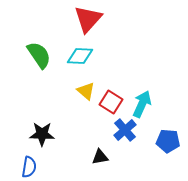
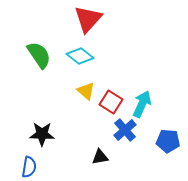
cyan diamond: rotated 36 degrees clockwise
